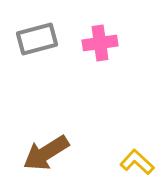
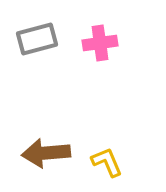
brown arrow: rotated 27 degrees clockwise
yellow L-shape: moved 30 px left; rotated 24 degrees clockwise
